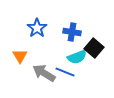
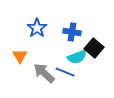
gray arrow: rotated 10 degrees clockwise
